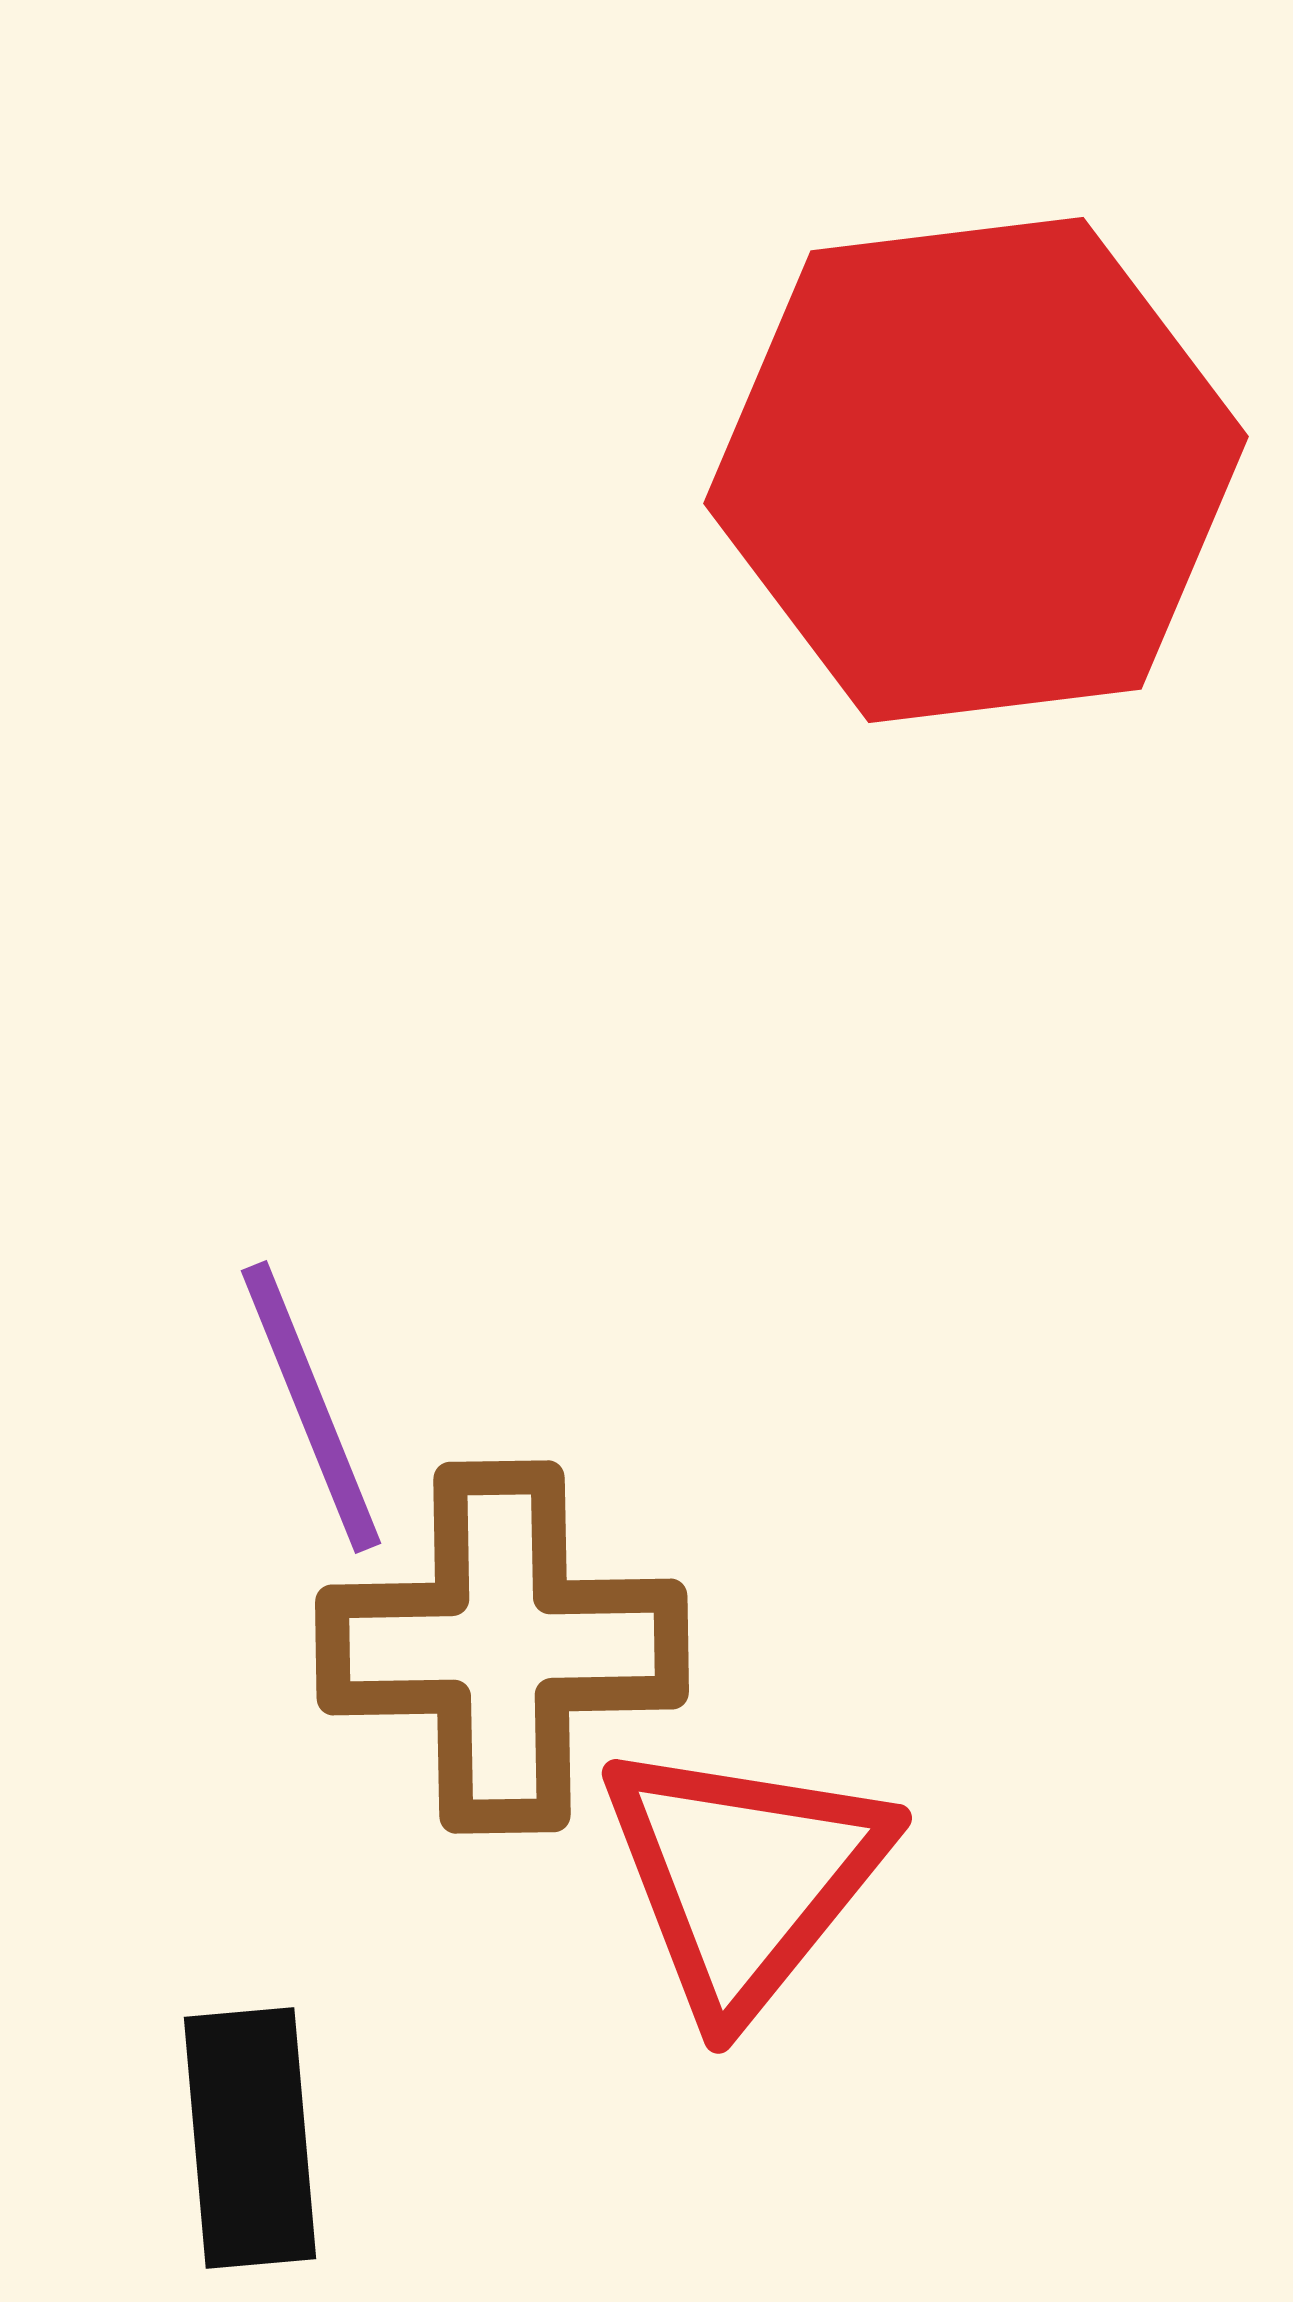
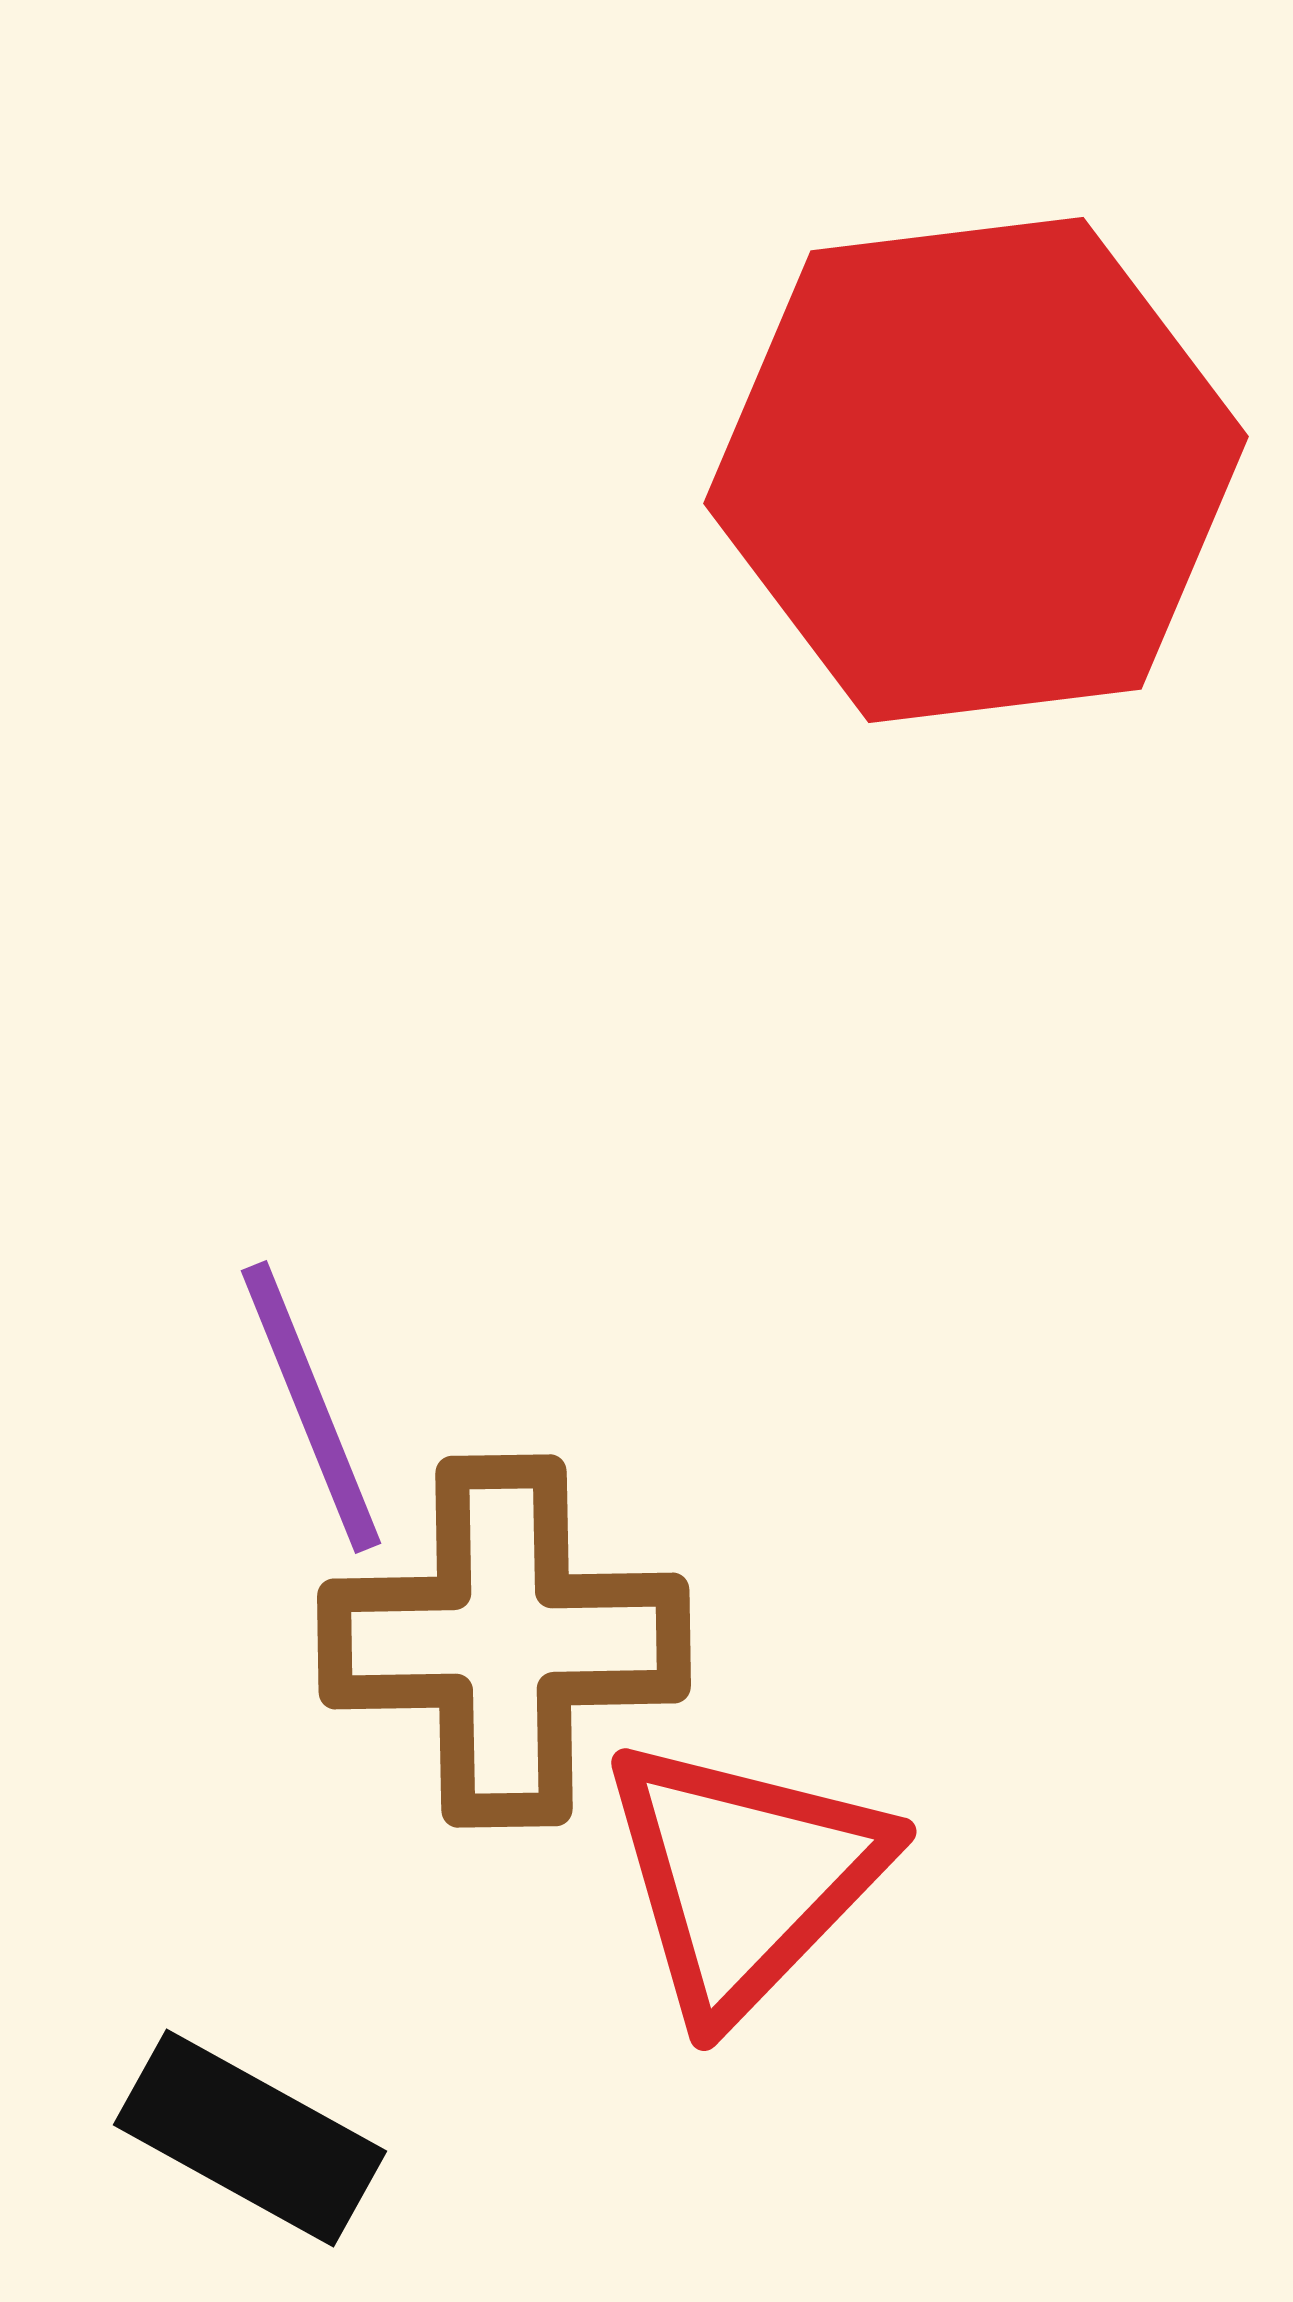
brown cross: moved 2 px right, 6 px up
red triangle: rotated 5 degrees clockwise
black rectangle: rotated 56 degrees counterclockwise
